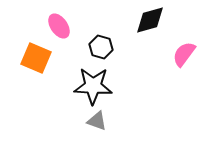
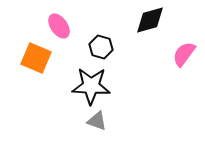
black star: moved 2 px left
